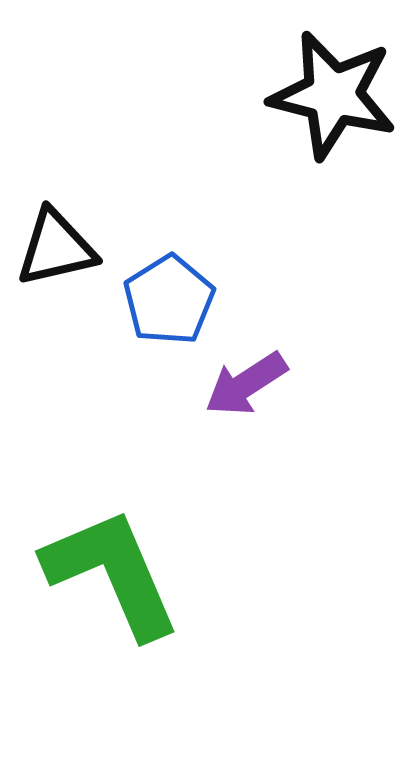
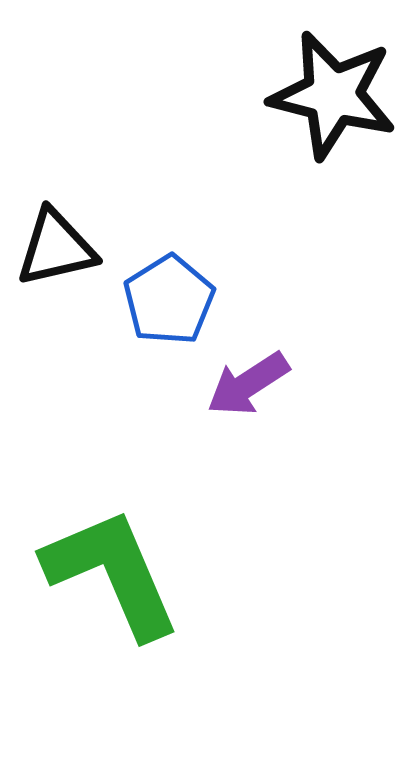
purple arrow: moved 2 px right
